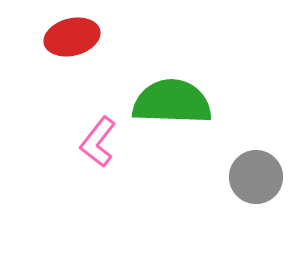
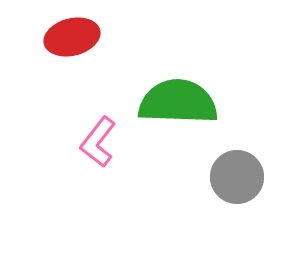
green semicircle: moved 6 px right
gray circle: moved 19 px left
